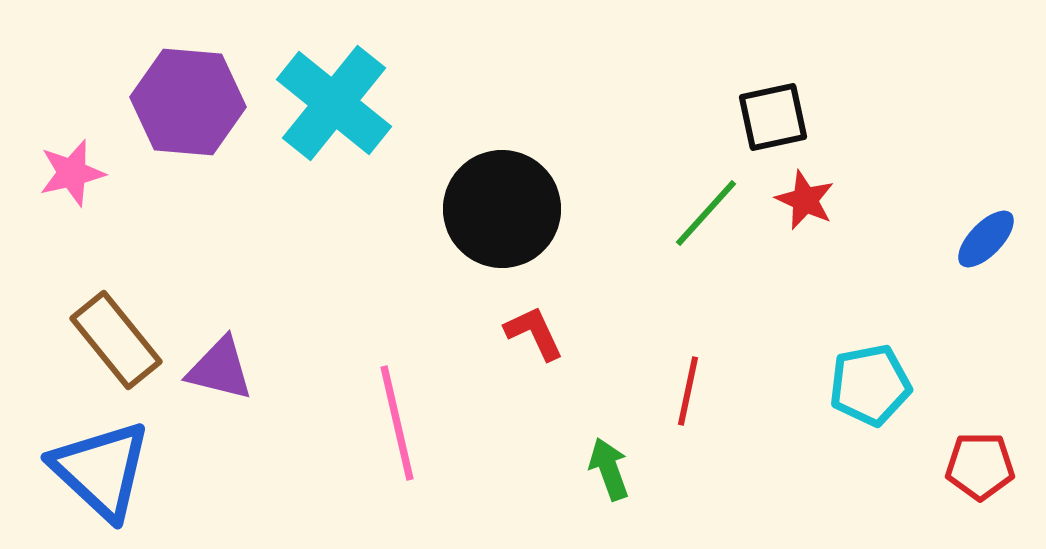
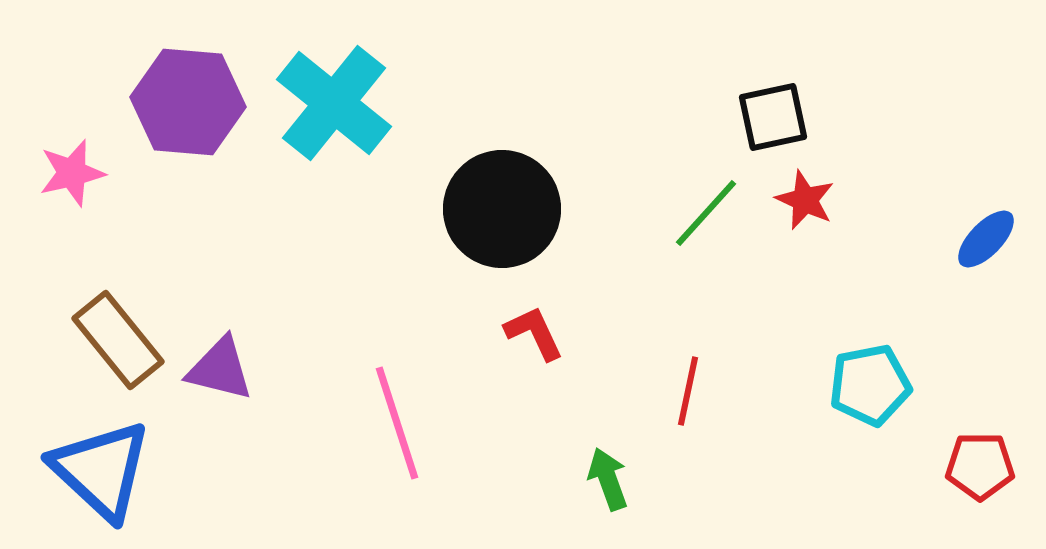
brown rectangle: moved 2 px right
pink line: rotated 5 degrees counterclockwise
green arrow: moved 1 px left, 10 px down
